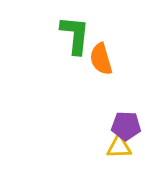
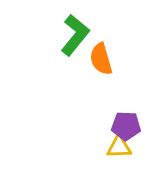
green L-shape: rotated 33 degrees clockwise
